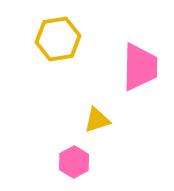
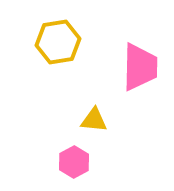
yellow hexagon: moved 3 px down
yellow triangle: moved 3 px left; rotated 24 degrees clockwise
